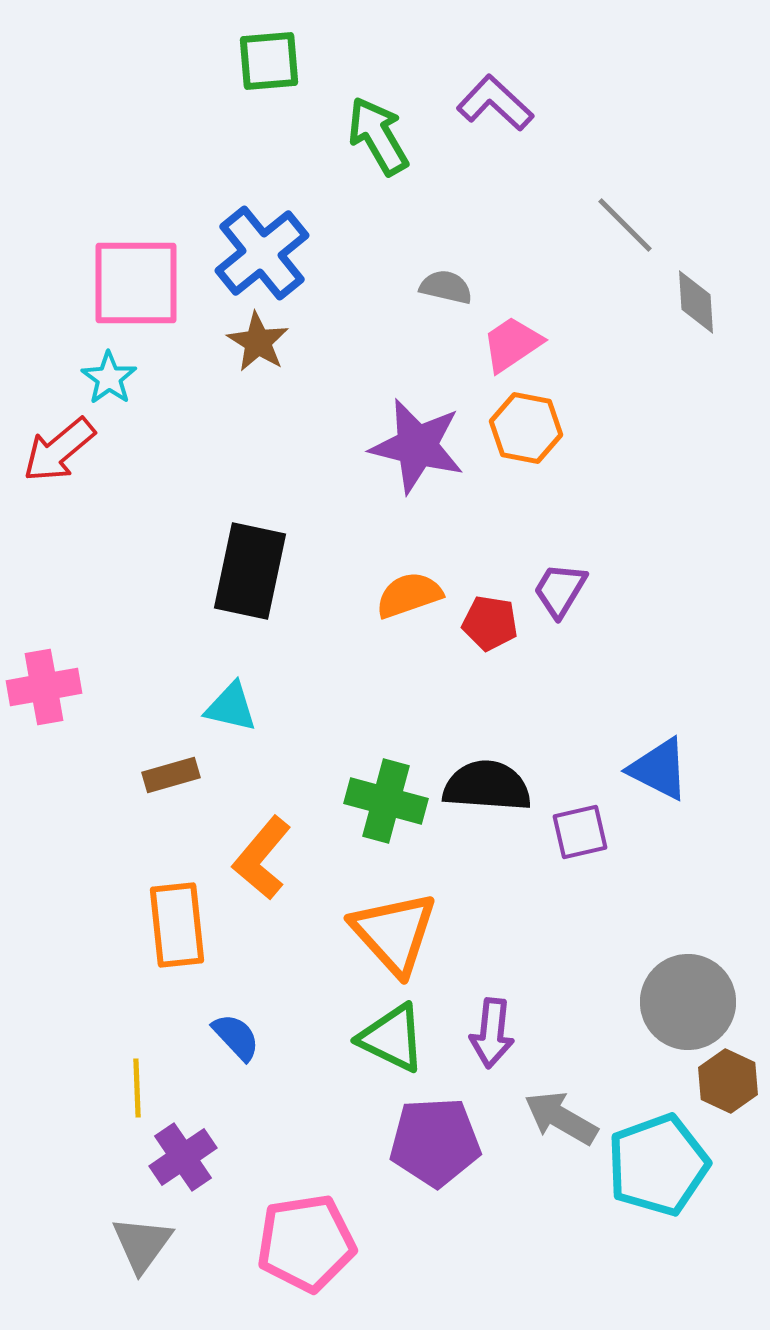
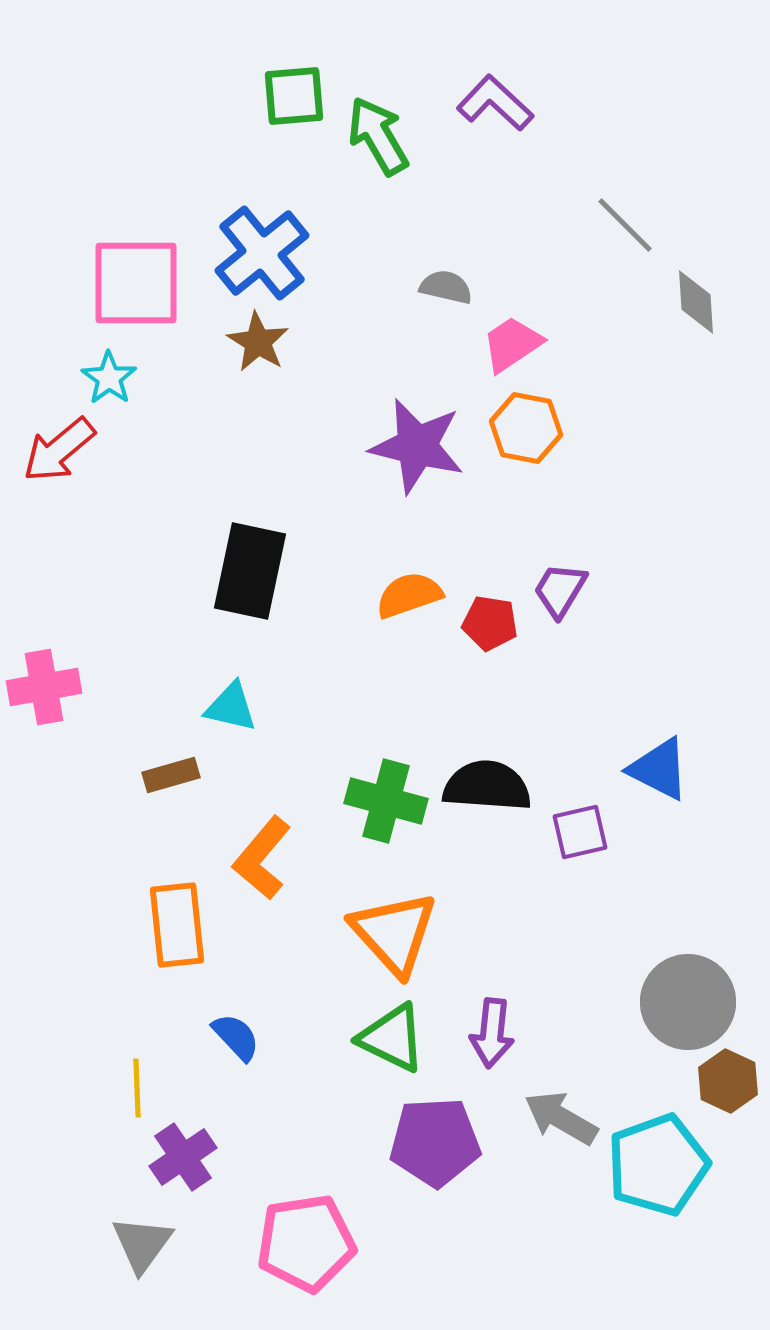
green square: moved 25 px right, 35 px down
